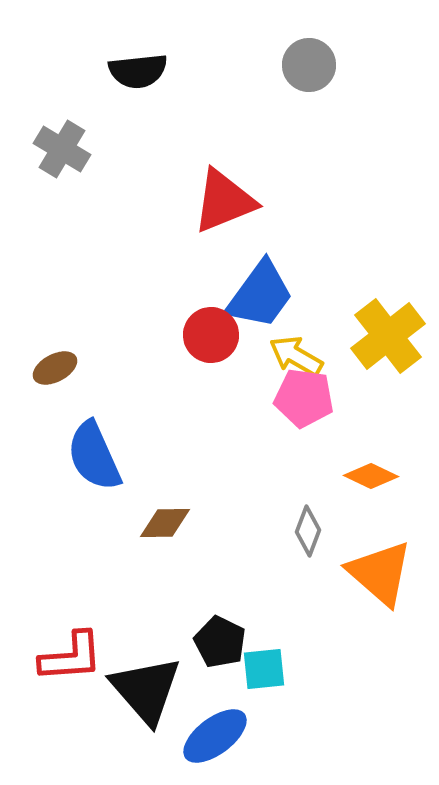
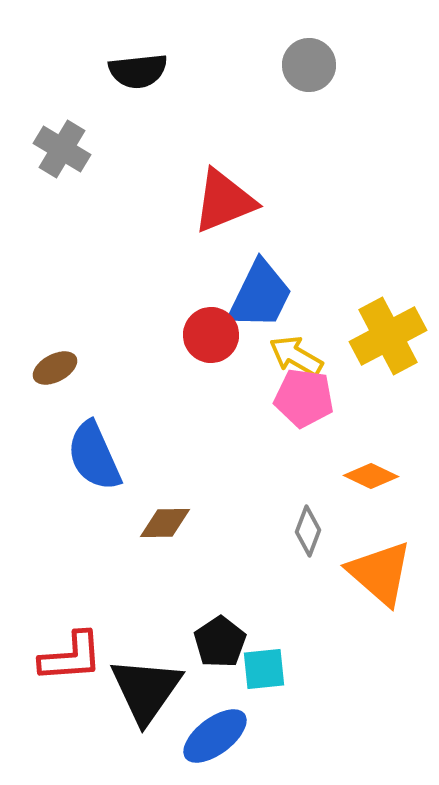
blue trapezoid: rotated 10 degrees counterclockwise
yellow cross: rotated 10 degrees clockwise
black pentagon: rotated 12 degrees clockwise
black triangle: rotated 16 degrees clockwise
